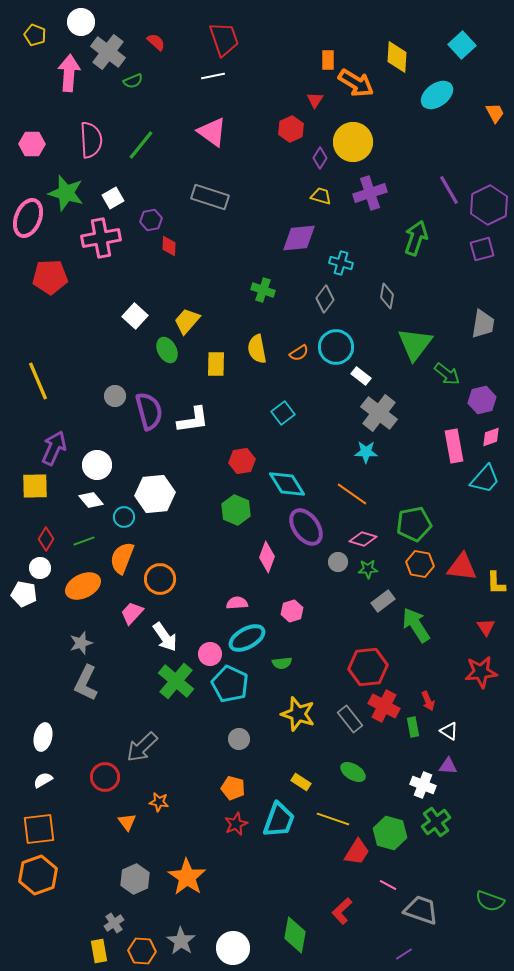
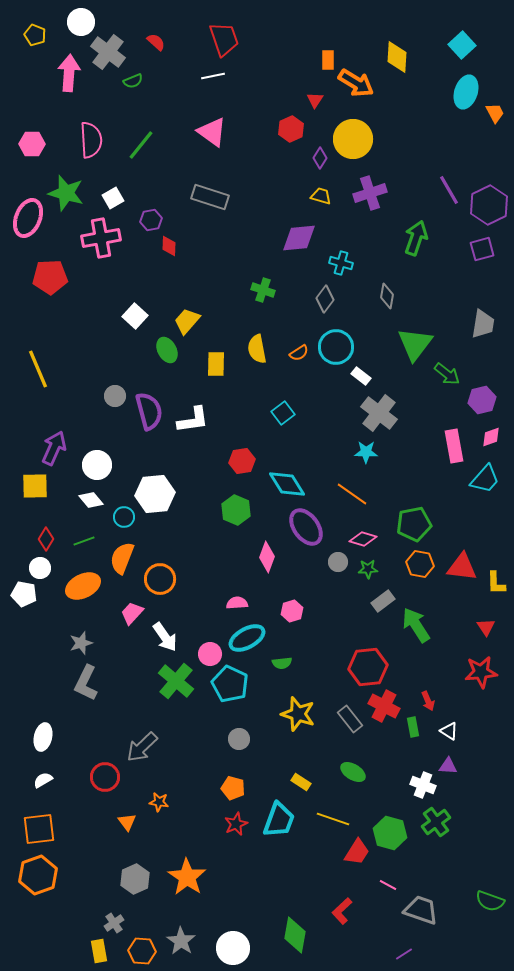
cyan ellipse at (437, 95): moved 29 px right, 3 px up; rotated 36 degrees counterclockwise
yellow circle at (353, 142): moved 3 px up
yellow line at (38, 381): moved 12 px up
